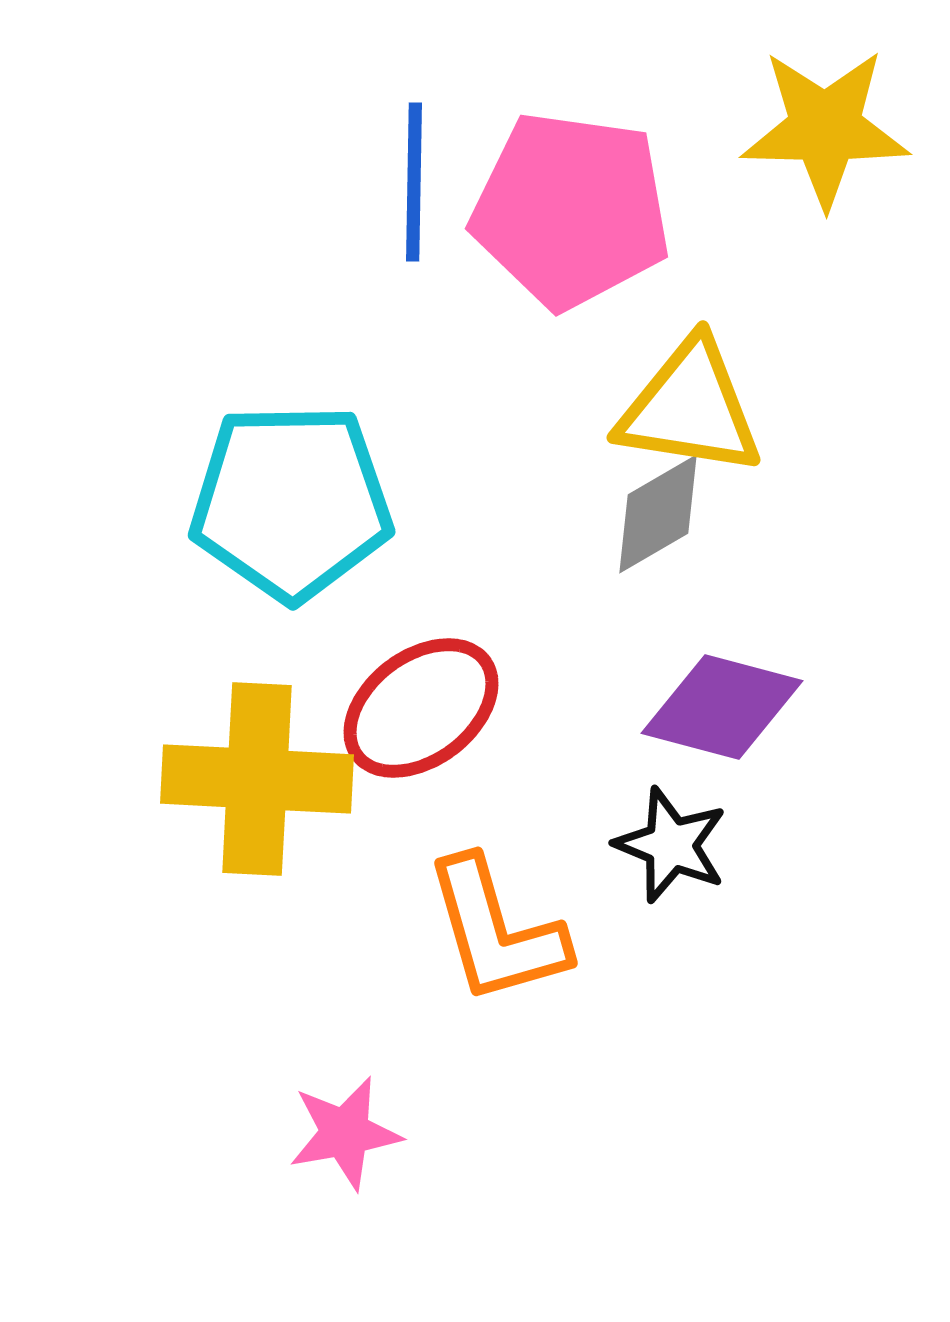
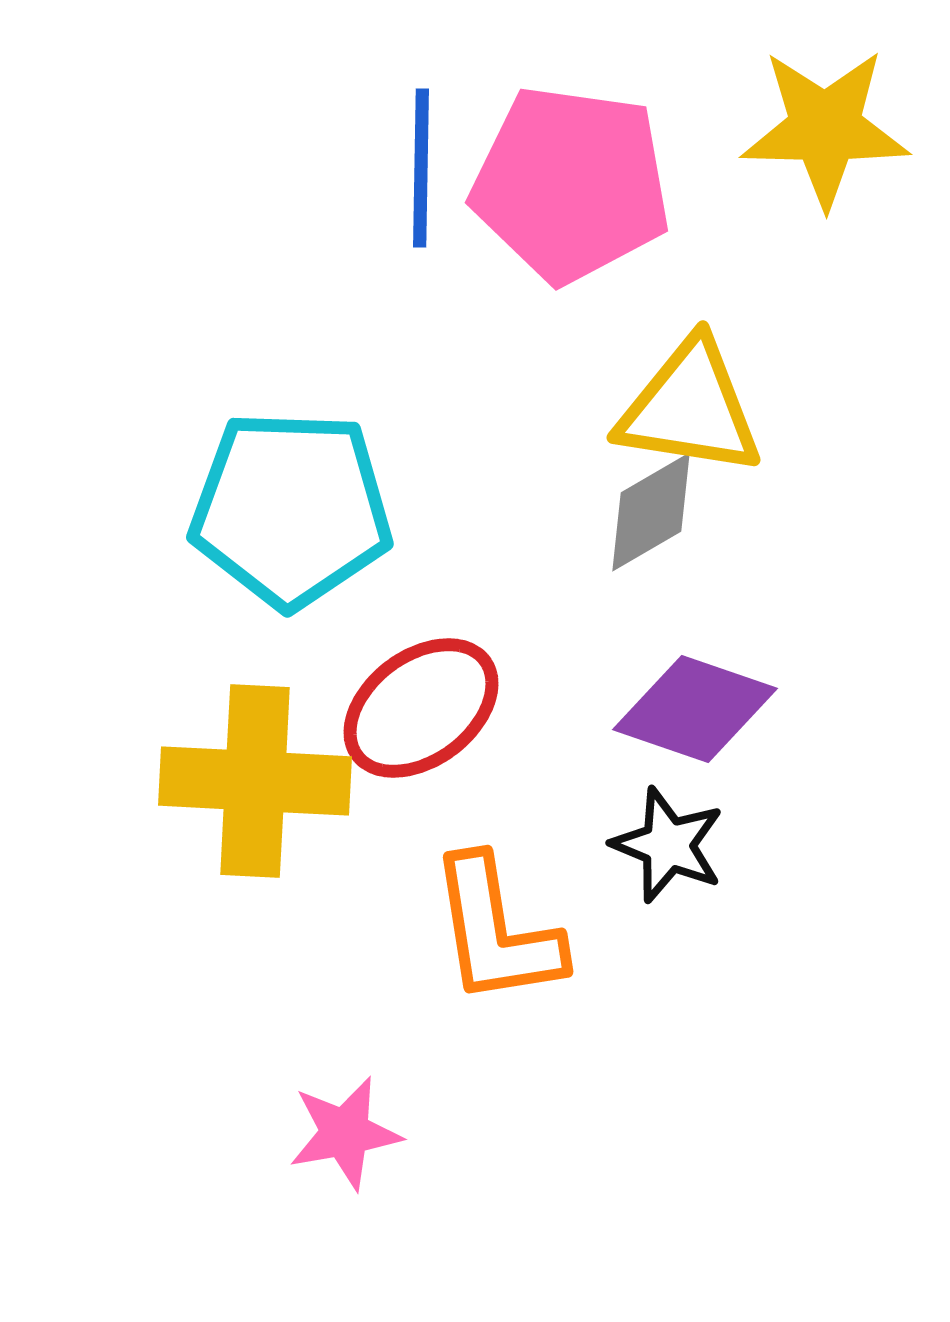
blue line: moved 7 px right, 14 px up
pink pentagon: moved 26 px up
cyan pentagon: moved 7 px down; rotated 3 degrees clockwise
gray diamond: moved 7 px left, 2 px up
purple diamond: moved 27 px left, 2 px down; rotated 4 degrees clockwise
yellow cross: moved 2 px left, 2 px down
black star: moved 3 px left
orange L-shape: rotated 7 degrees clockwise
